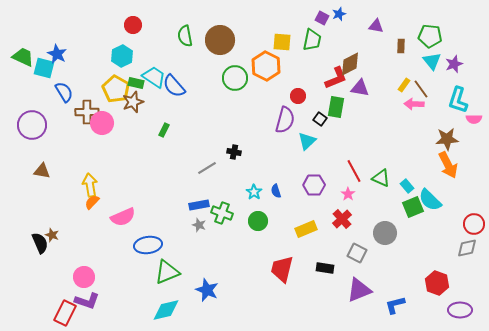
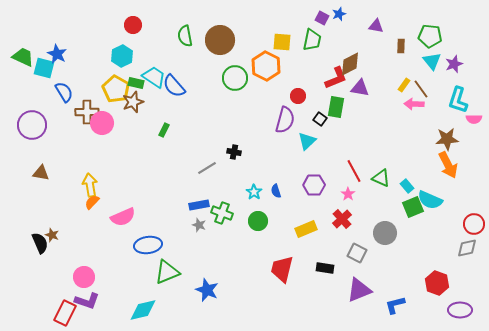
brown triangle at (42, 171): moved 1 px left, 2 px down
cyan semicircle at (430, 200): rotated 20 degrees counterclockwise
cyan diamond at (166, 310): moved 23 px left
